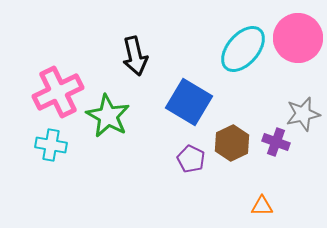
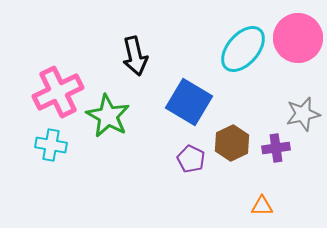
purple cross: moved 6 px down; rotated 28 degrees counterclockwise
